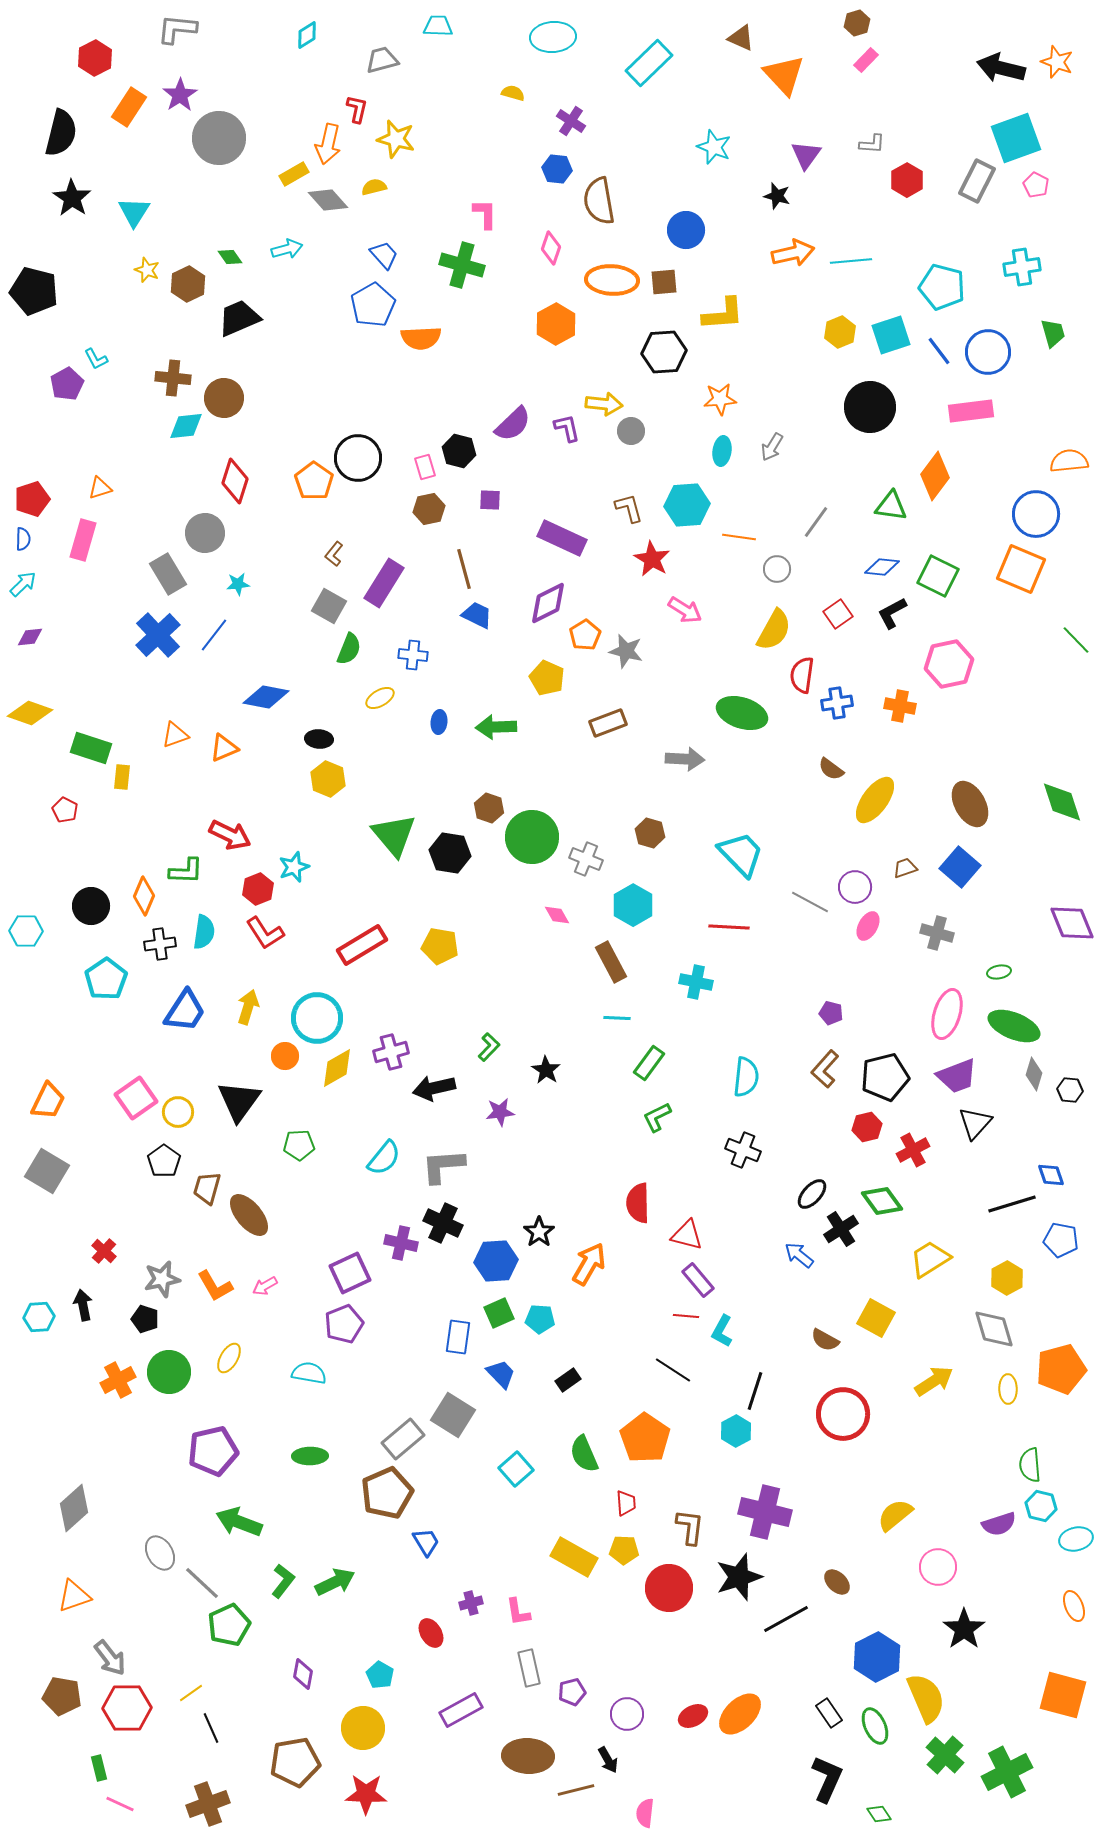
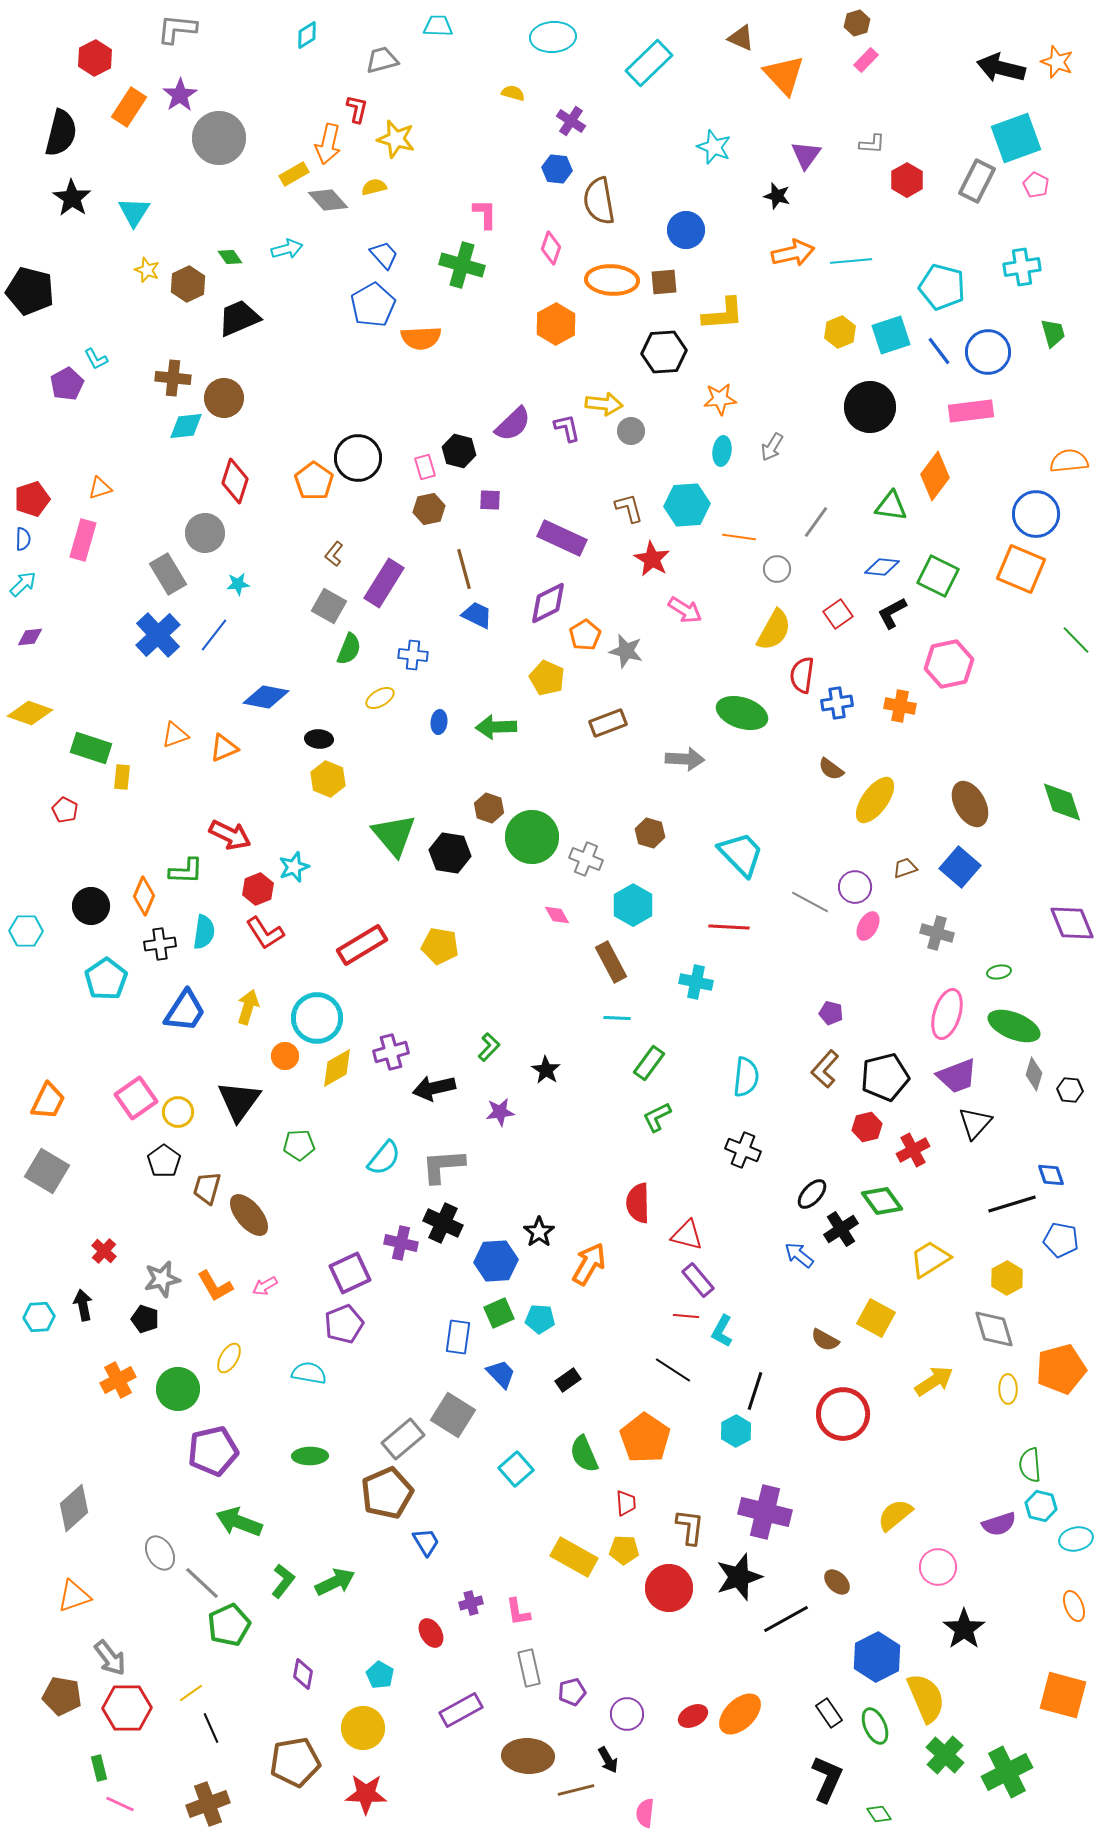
black pentagon at (34, 291): moved 4 px left
green circle at (169, 1372): moved 9 px right, 17 px down
